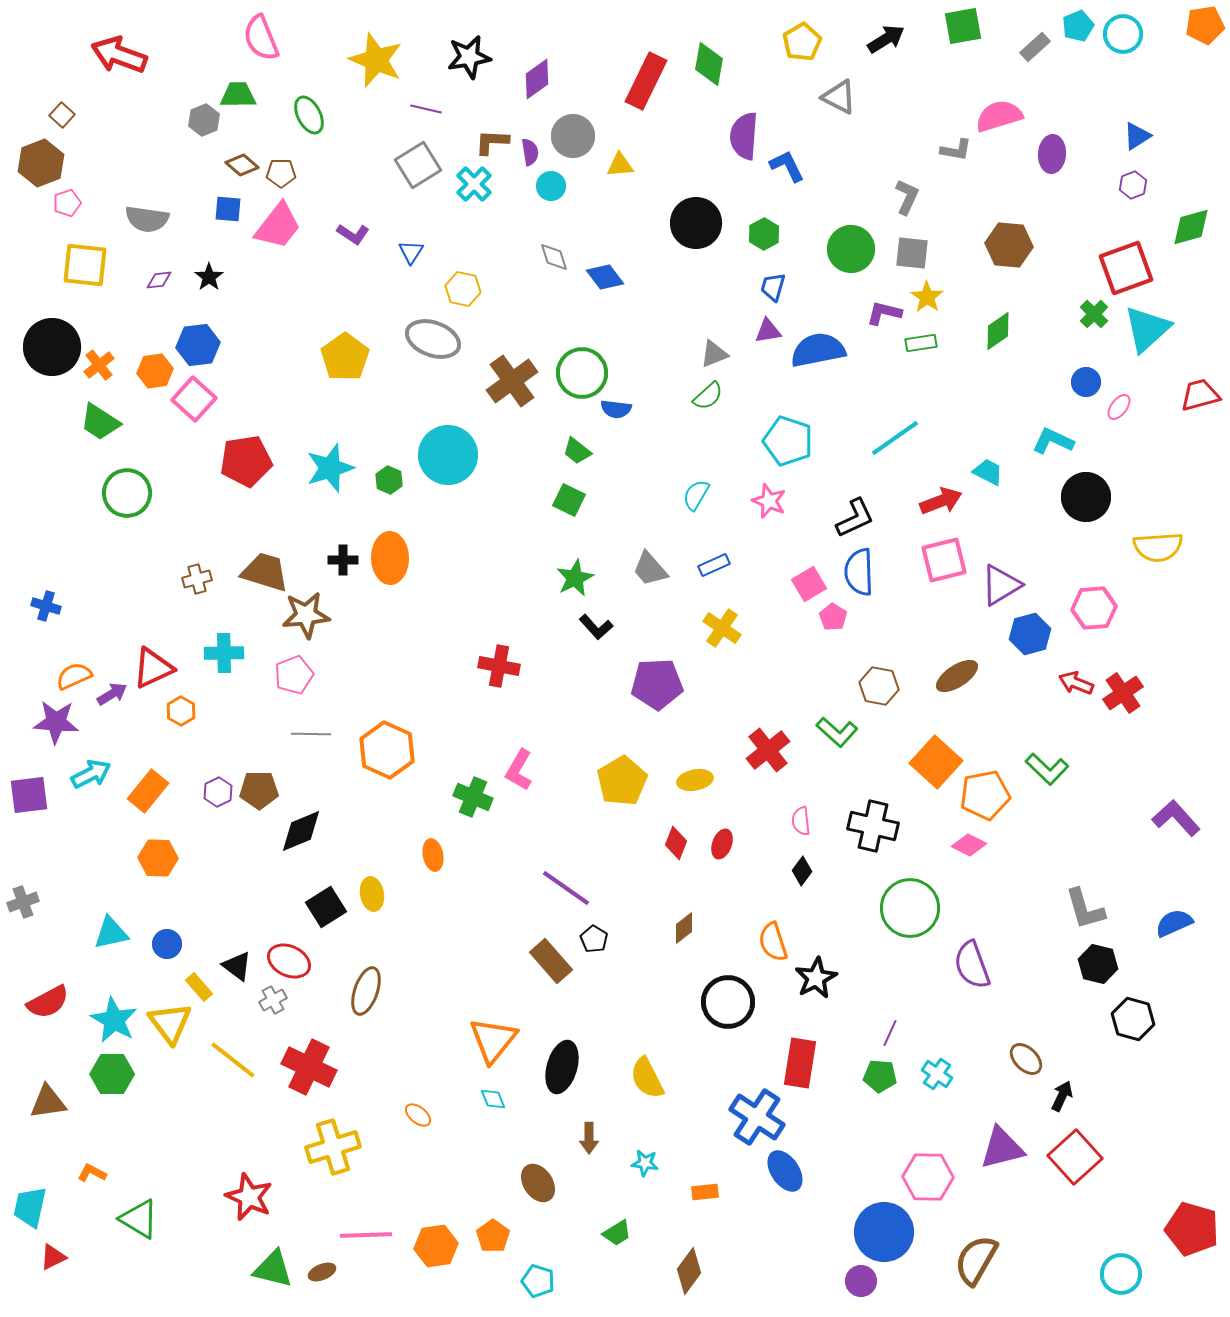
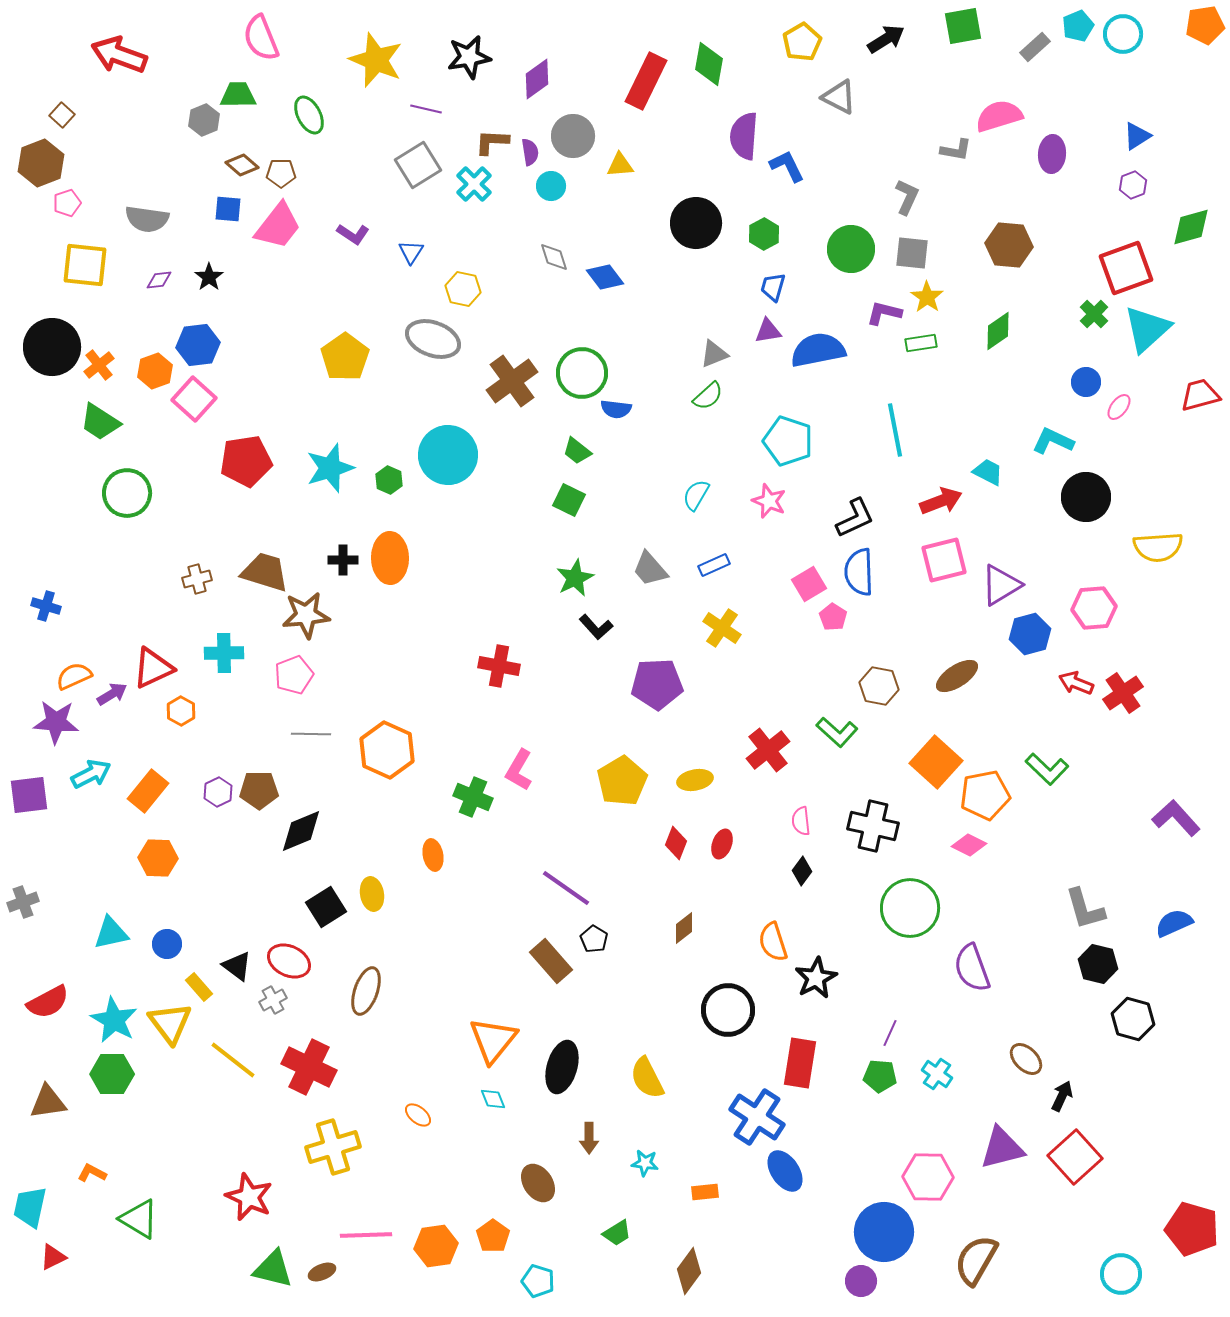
orange hexagon at (155, 371): rotated 12 degrees counterclockwise
cyan line at (895, 438): moved 8 px up; rotated 66 degrees counterclockwise
purple semicircle at (972, 965): moved 3 px down
black circle at (728, 1002): moved 8 px down
